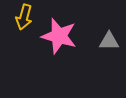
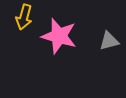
gray triangle: rotated 15 degrees counterclockwise
